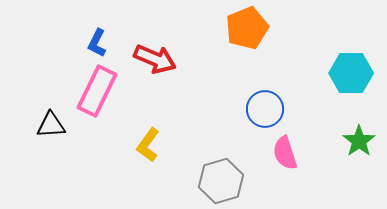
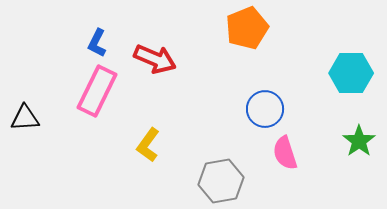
black triangle: moved 26 px left, 7 px up
gray hexagon: rotated 6 degrees clockwise
